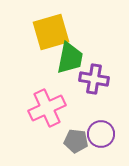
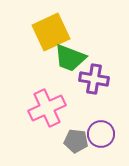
yellow square: rotated 9 degrees counterclockwise
green trapezoid: rotated 100 degrees clockwise
